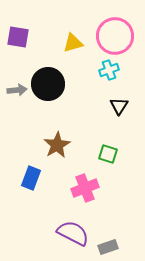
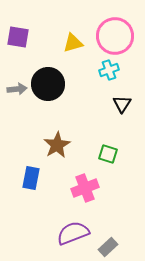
gray arrow: moved 1 px up
black triangle: moved 3 px right, 2 px up
blue rectangle: rotated 10 degrees counterclockwise
purple semicircle: rotated 48 degrees counterclockwise
gray rectangle: rotated 24 degrees counterclockwise
